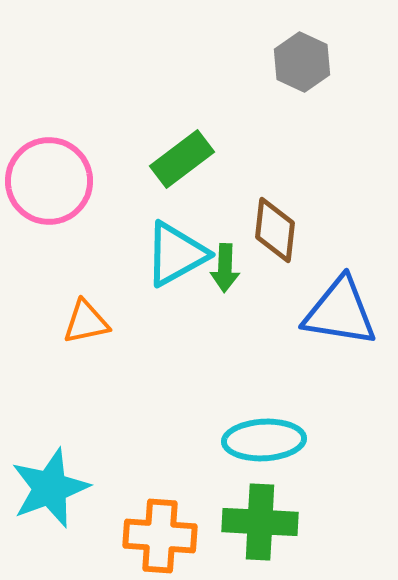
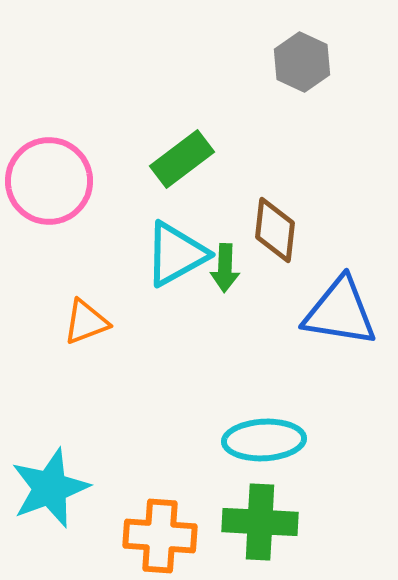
orange triangle: rotated 9 degrees counterclockwise
